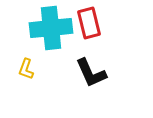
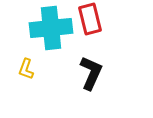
red rectangle: moved 1 px right, 4 px up
black L-shape: rotated 132 degrees counterclockwise
